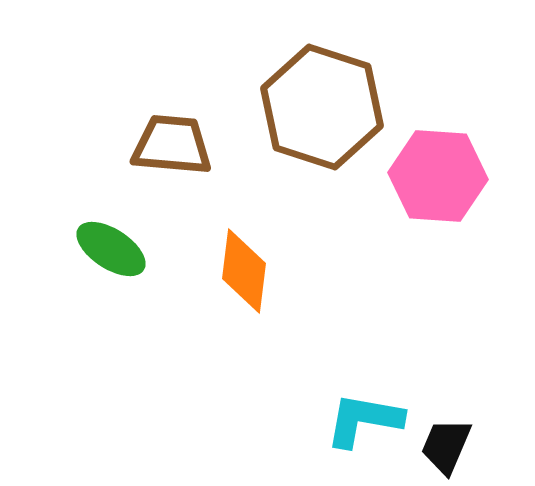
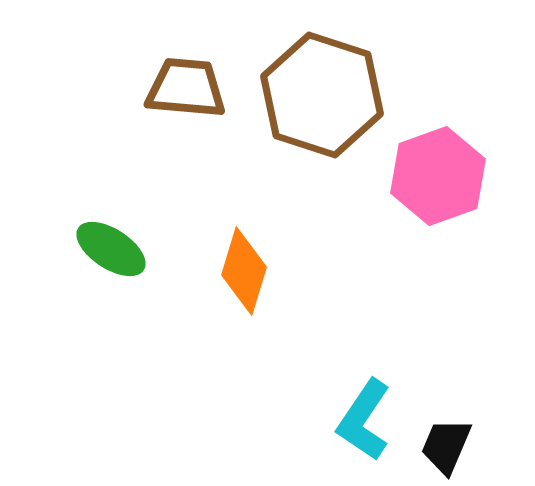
brown hexagon: moved 12 px up
brown trapezoid: moved 14 px right, 57 px up
pink hexagon: rotated 24 degrees counterclockwise
orange diamond: rotated 10 degrees clockwise
cyan L-shape: rotated 66 degrees counterclockwise
